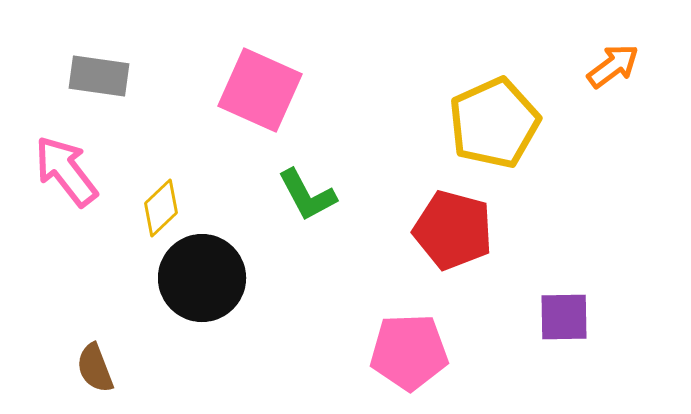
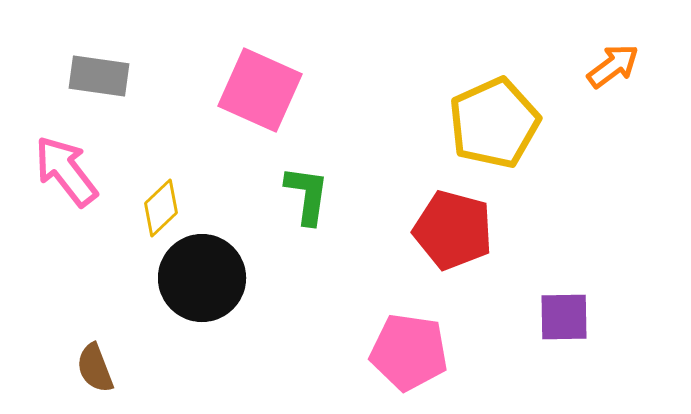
green L-shape: rotated 144 degrees counterclockwise
pink pentagon: rotated 10 degrees clockwise
